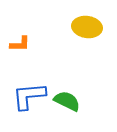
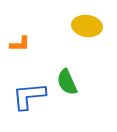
yellow ellipse: moved 1 px up
green semicircle: moved 19 px up; rotated 140 degrees counterclockwise
